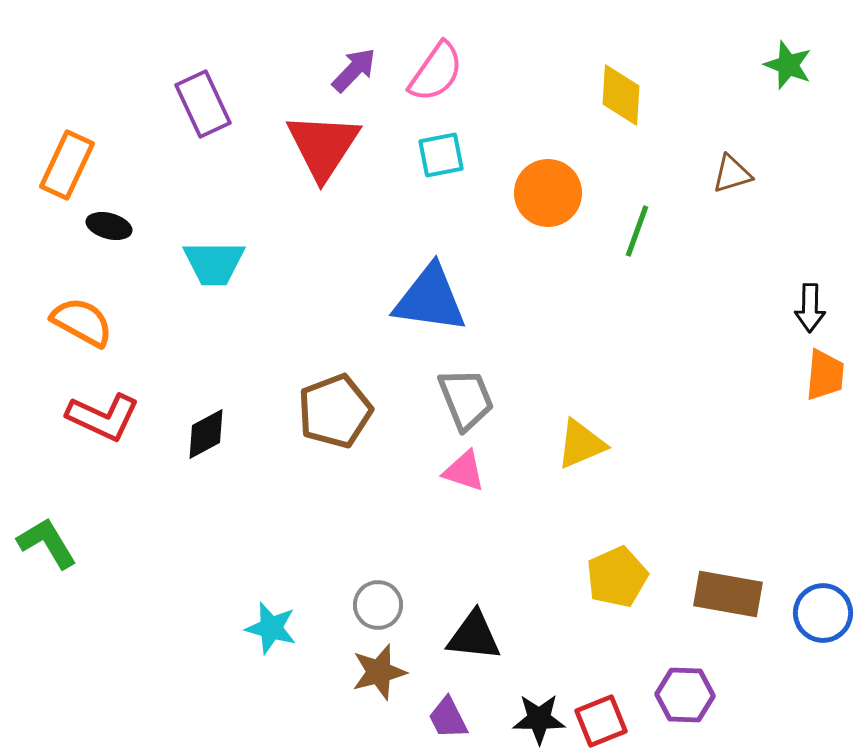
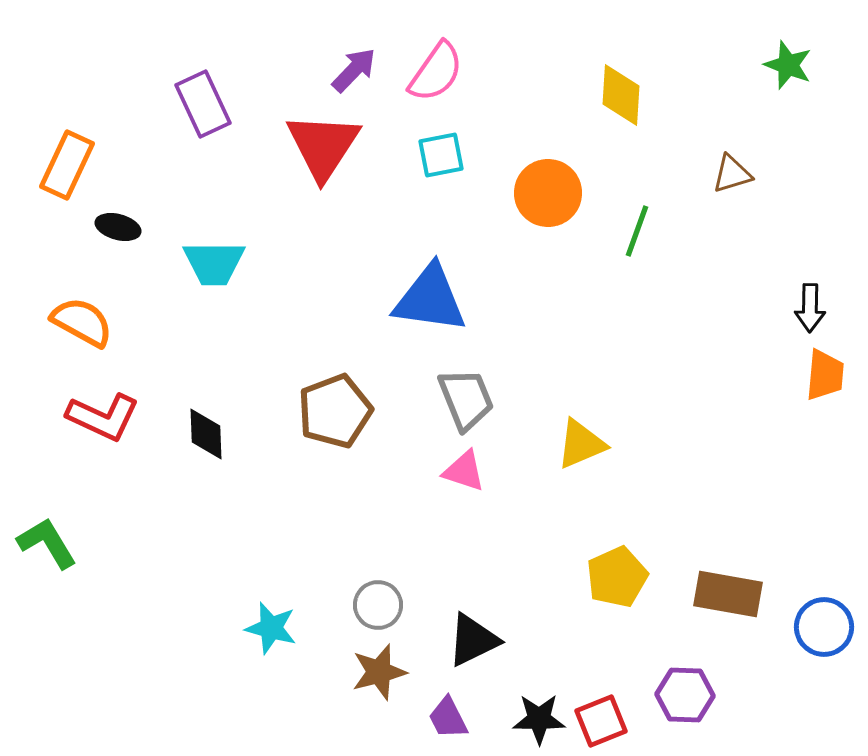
black ellipse: moved 9 px right, 1 px down
black diamond: rotated 64 degrees counterclockwise
blue circle: moved 1 px right, 14 px down
black triangle: moved 1 px left, 4 px down; rotated 32 degrees counterclockwise
